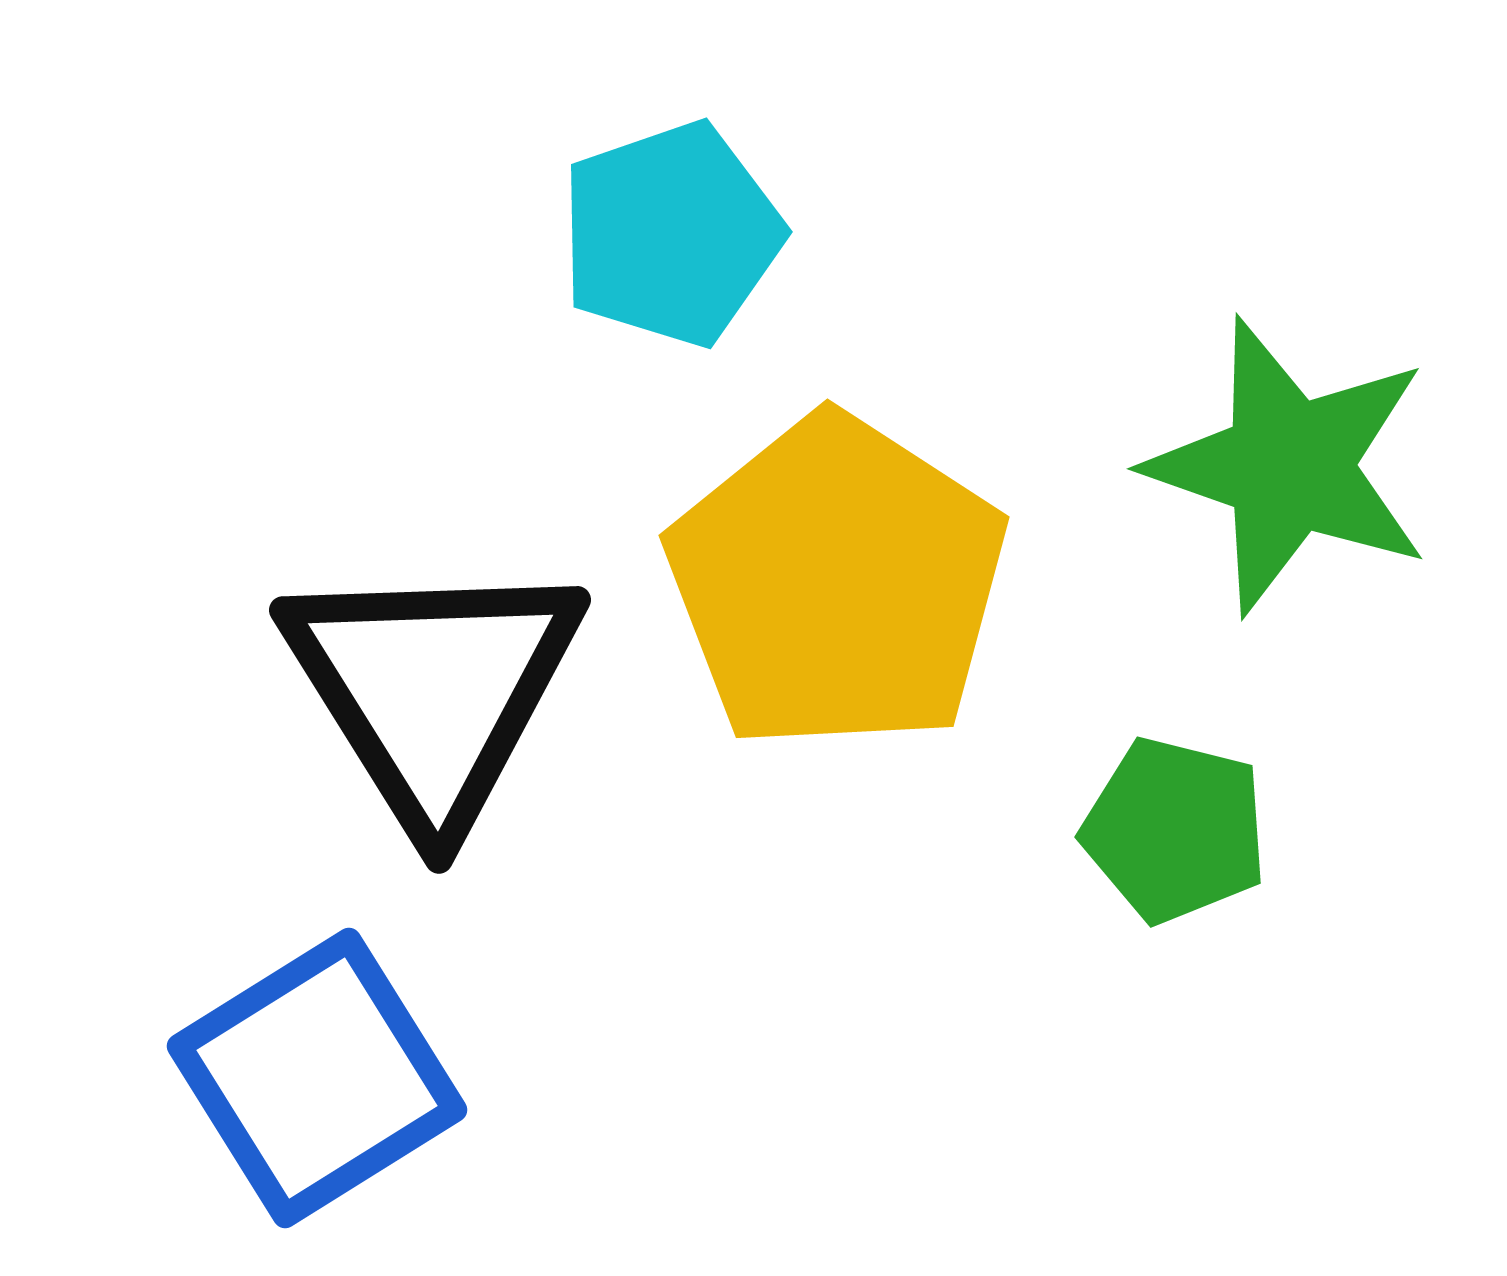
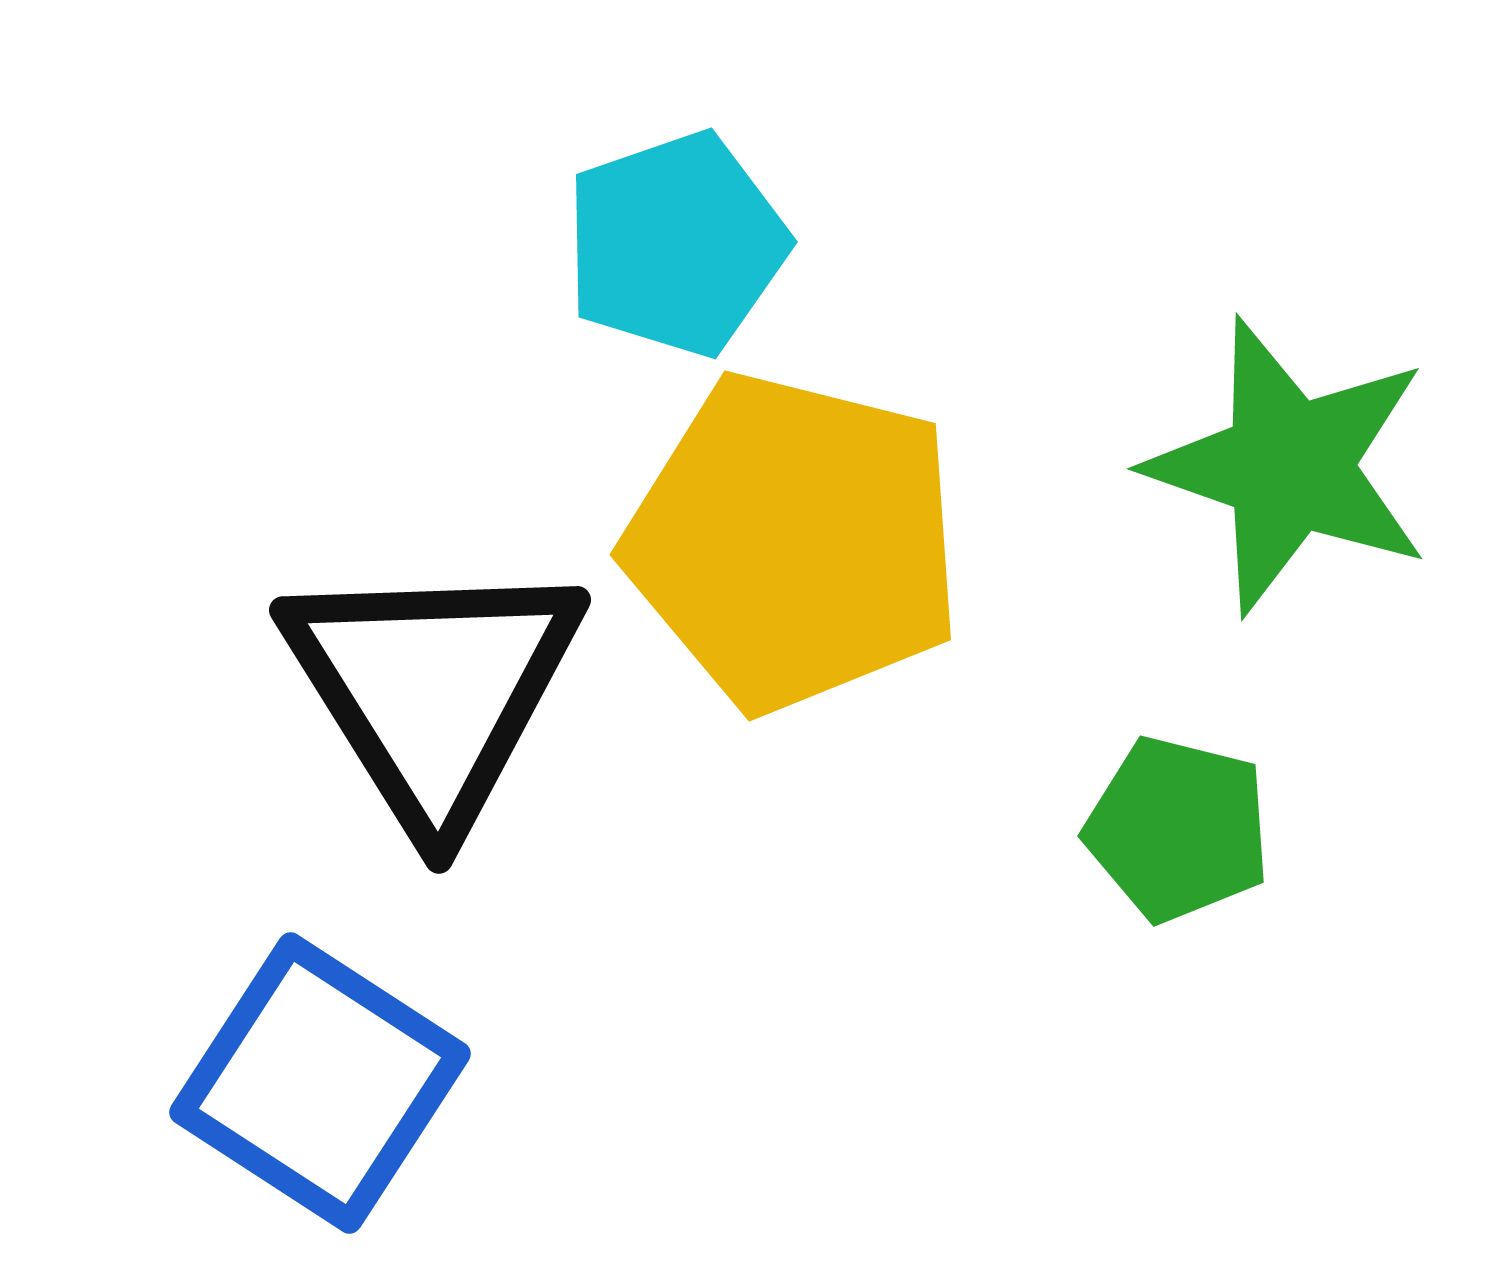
cyan pentagon: moved 5 px right, 10 px down
yellow pentagon: moved 43 px left, 41 px up; rotated 19 degrees counterclockwise
green pentagon: moved 3 px right, 1 px up
blue square: moved 3 px right, 5 px down; rotated 25 degrees counterclockwise
